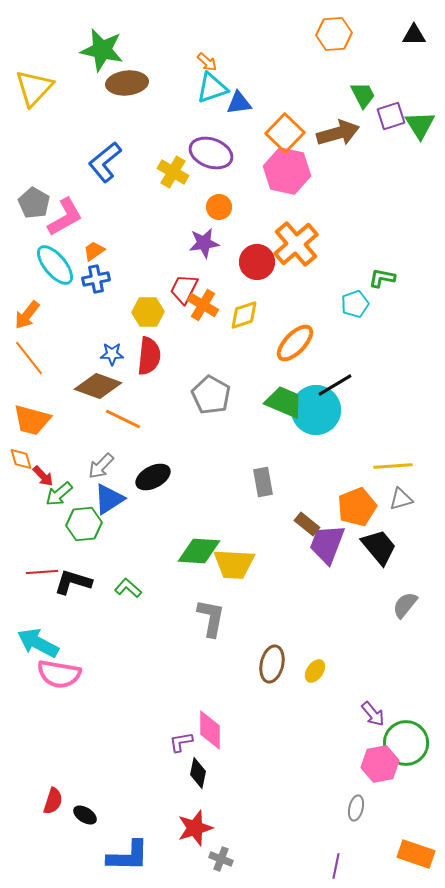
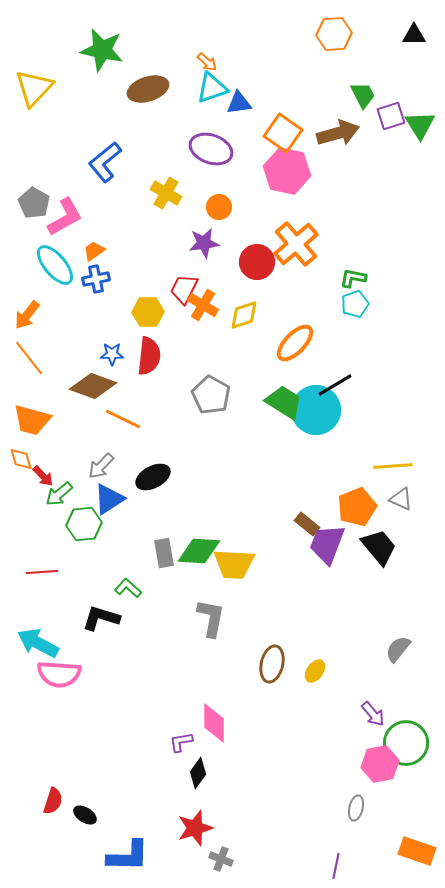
brown ellipse at (127, 83): moved 21 px right, 6 px down; rotated 12 degrees counterclockwise
orange square at (285, 133): moved 2 px left; rotated 9 degrees counterclockwise
purple ellipse at (211, 153): moved 4 px up
yellow cross at (173, 172): moved 7 px left, 21 px down
green L-shape at (382, 278): moved 29 px left
brown diamond at (98, 386): moved 5 px left
green trapezoid at (284, 402): rotated 9 degrees clockwise
gray rectangle at (263, 482): moved 99 px left, 71 px down
gray triangle at (401, 499): rotated 40 degrees clockwise
black L-shape at (73, 582): moved 28 px right, 36 px down
gray semicircle at (405, 605): moved 7 px left, 44 px down
pink semicircle at (59, 674): rotated 6 degrees counterclockwise
pink diamond at (210, 730): moved 4 px right, 7 px up
black diamond at (198, 773): rotated 24 degrees clockwise
orange rectangle at (416, 854): moved 1 px right, 3 px up
